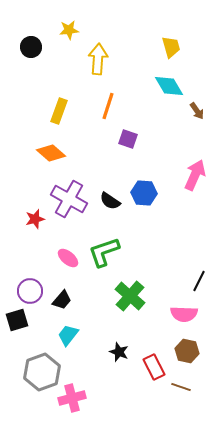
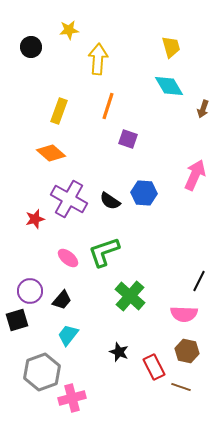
brown arrow: moved 6 px right, 2 px up; rotated 54 degrees clockwise
